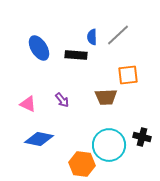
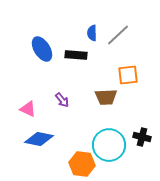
blue semicircle: moved 4 px up
blue ellipse: moved 3 px right, 1 px down
pink triangle: moved 5 px down
